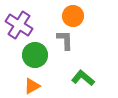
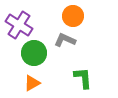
gray L-shape: rotated 65 degrees counterclockwise
green circle: moved 1 px left, 2 px up
green L-shape: rotated 45 degrees clockwise
orange triangle: moved 3 px up
